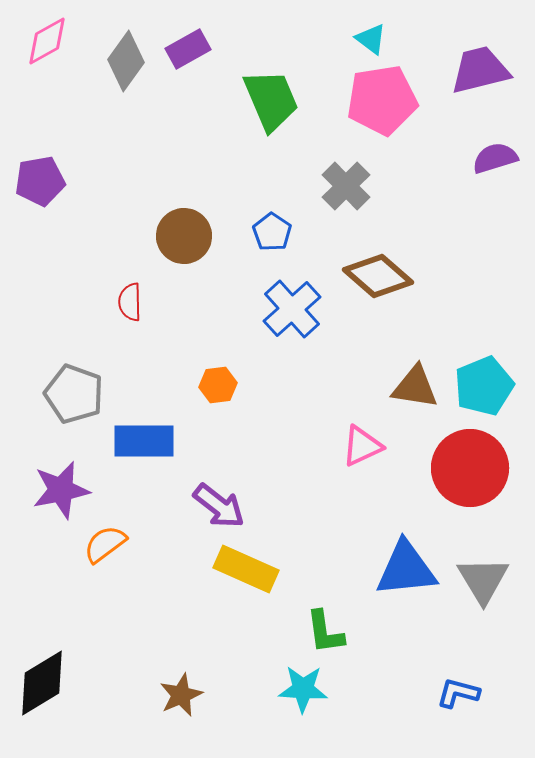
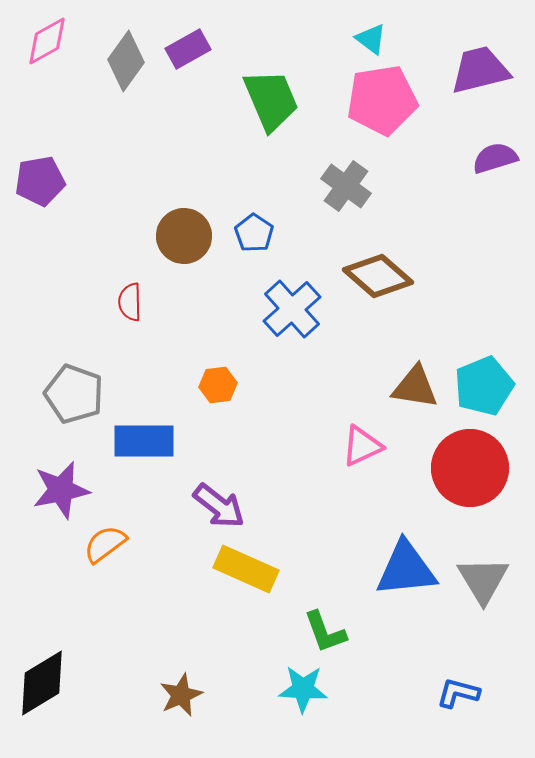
gray cross: rotated 9 degrees counterclockwise
blue pentagon: moved 18 px left, 1 px down
green L-shape: rotated 12 degrees counterclockwise
